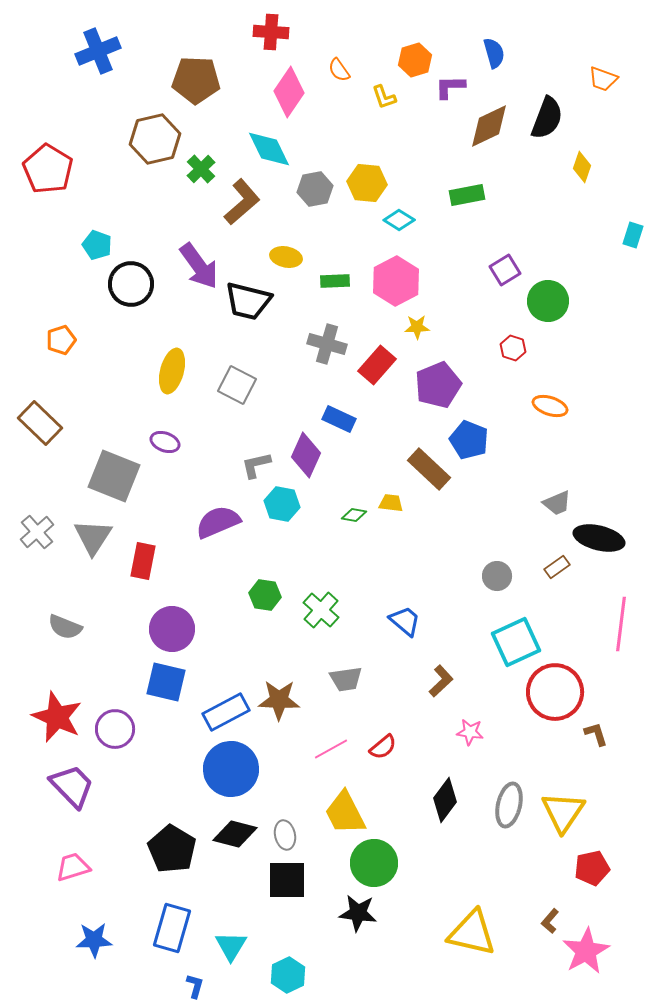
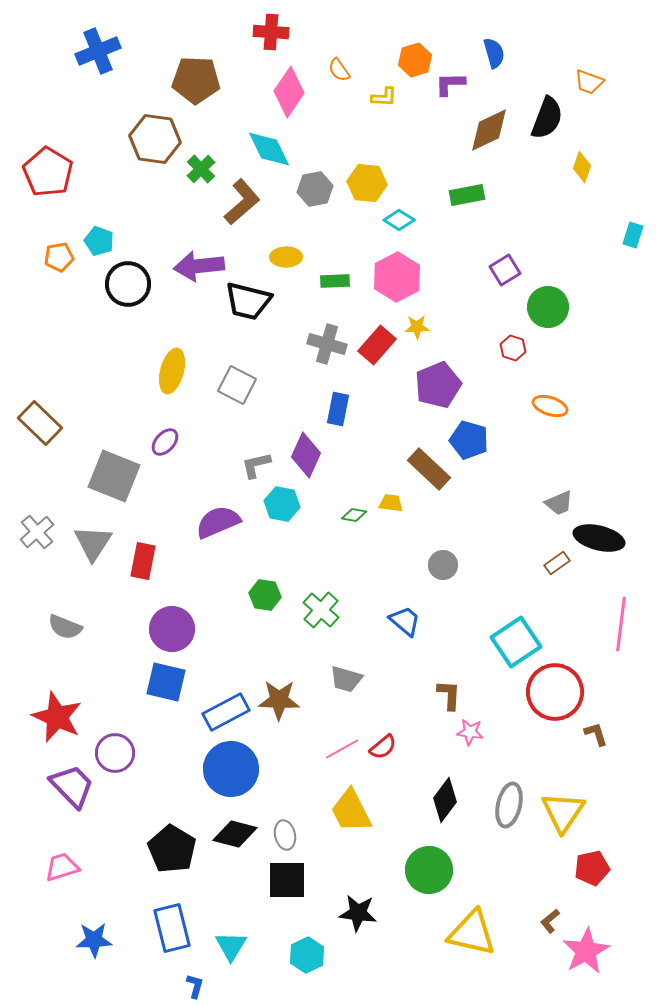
orange trapezoid at (603, 79): moved 14 px left, 3 px down
purple L-shape at (450, 87): moved 3 px up
yellow L-shape at (384, 97): rotated 68 degrees counterclockwise
brown diamond at (489, 126): moved 4 px down
brown hexagon at (155, 139): rotated 21 degrees clockwise
red pentagon at (48, 169): moved 3 px down
cyan pentagon at (97, 245): moved 2 px right, 4 px up
yellow ellipse at (286, 257): rotated 12 degrees counterclockwise
purple arrow at (199, 266): rotated 120 degrees clockwise
pink hexagon at (396, 281): moved 1 px right, 4 px up
black circle at (131, 284): moved 3 px left
green circle at (548, 301): moved 6 px down
orange pentagon at (61, 340): moved 2 px left, 83 px up; rotated 8 degrees clockwise
red rectangle at (377, 365): moved 20 px up
blue rectangle at (339, 419): moved 1 px left, 10 px up; rotated 76 degrees clockwise
blue pentagon at (469, 440): rotated 6 degrees counterclockwise
purple ellipse at (165, 442): rotated 68 degrees counterclockwise
gray trapezoid at (557, 503): moved 2 px right
gray triangle at (93, 537): moved 6 px down
brown rectangle at (557, 567): moved 4 px up
gray circle at (497, 576): moved 54 px left, 11 px up
cyan square at (516, 642): rotated 9 degrees counterclockwise
gray trapezoid at (346, 679): rotated 24 degrees clockwise
brown L-shape at (441, 681): moved 8 px right, 14 px down; rotated 44 degrees counterclockwise
purple circle at (115, 729): moved 24 px down
pink line at (331, 749): moved 11 px right
yellow trapezoid at (345, 813): moved 6 px right, 2 px up
green circle at (374, 863): moved 55 px right, 7 px down
pink trapezoid at (73, 867): moved 11 px left
brown L-shape at (550, 921): rotated 10 degrees clockwise
blue rectangle at (172, 928): rotated 30 degrees counterclockwise
cyan hexagon at (288, 975): moved 19 px right, 20 px up
